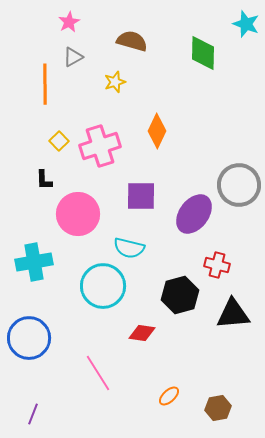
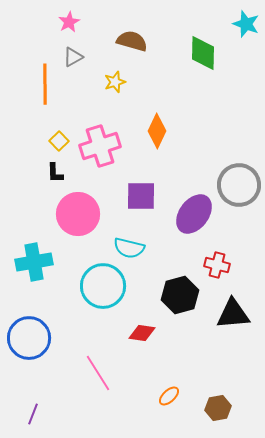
black L-shape: moved 11 px right, 7 px up
